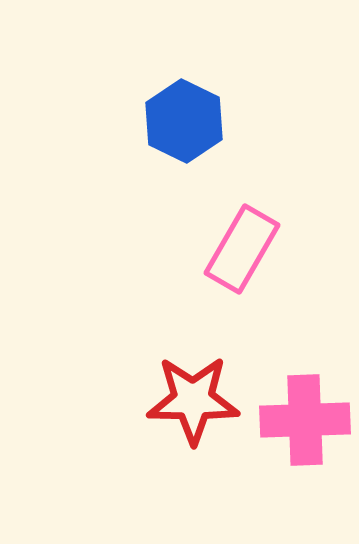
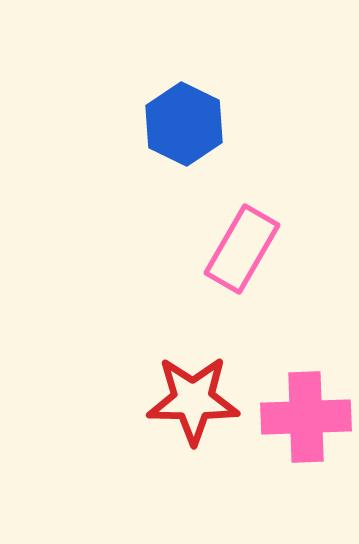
blue hexagon: moved 3 px down
pink cross: moved 1 px right, 3 px up
